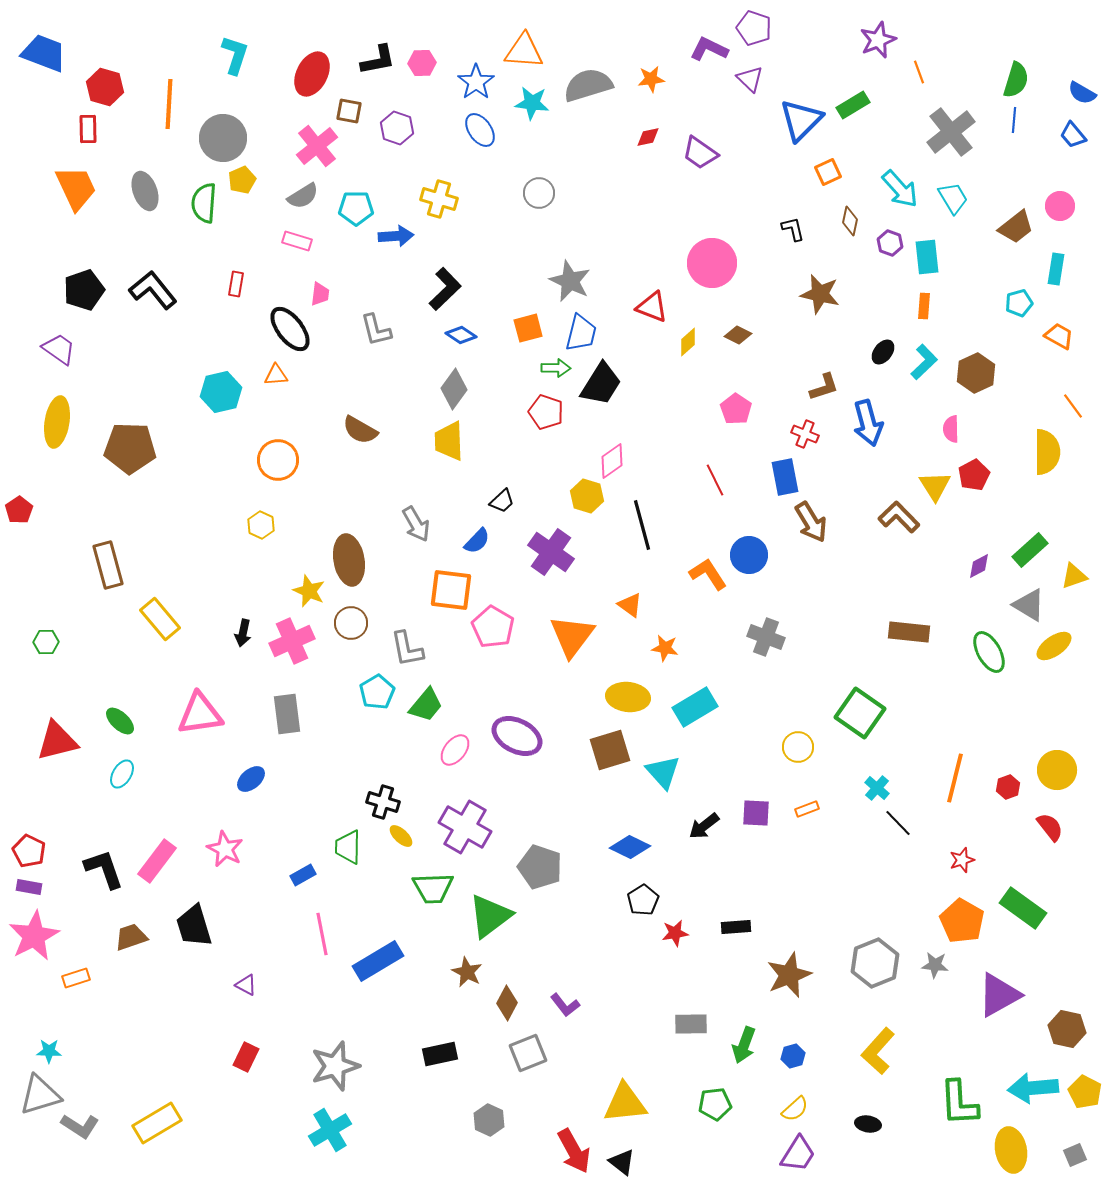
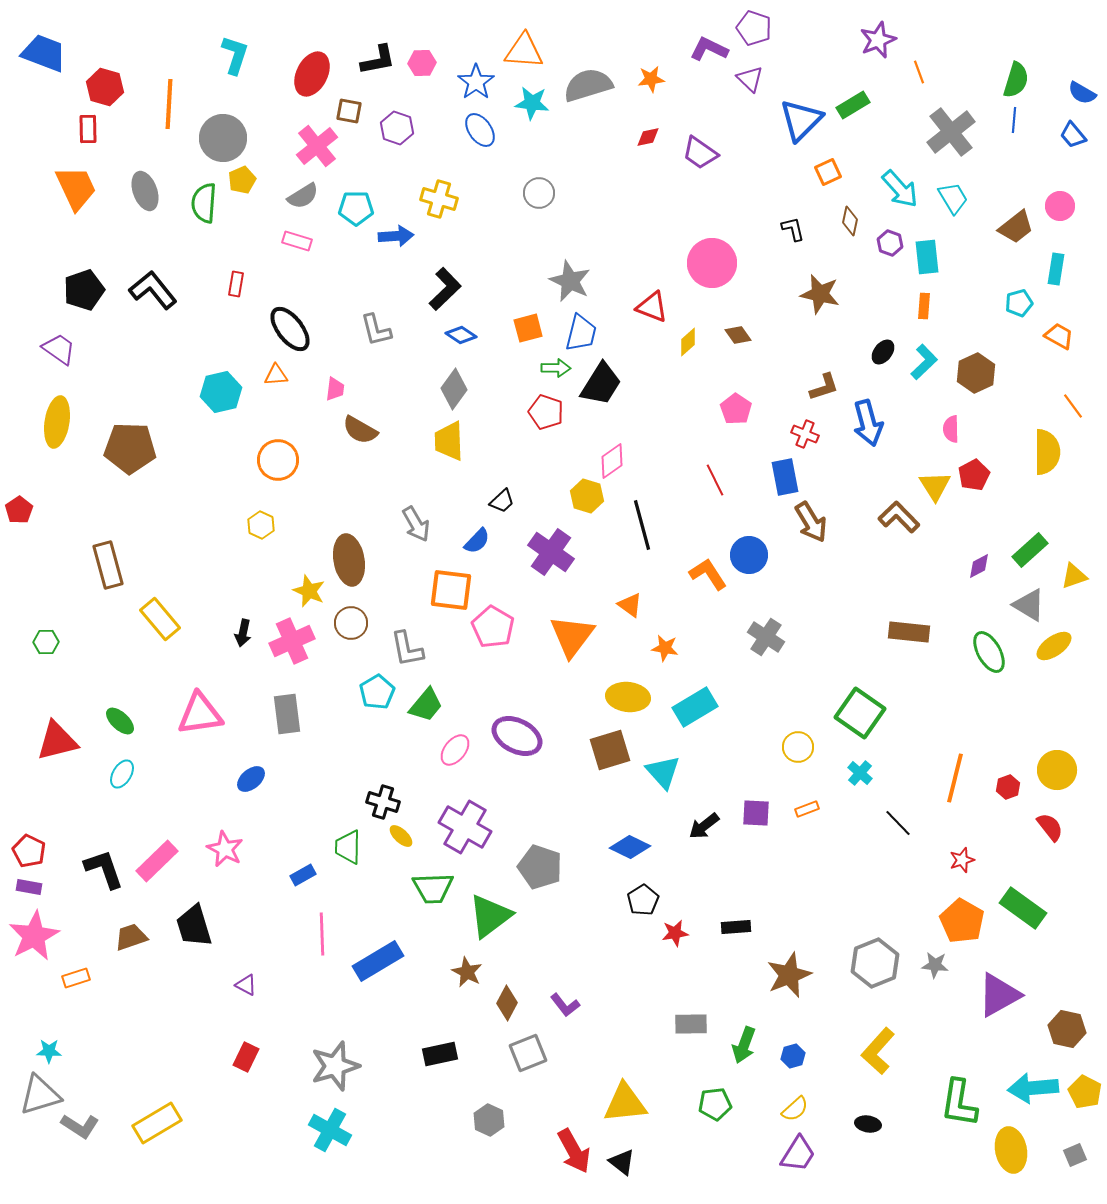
pink trapezoid at (320, 294): moved 15 px right, 95 px down
brown diamond at (738, 335): rotated 28 degrees clockwise
gray cross at (766, 637): rotated 12 degrees clockwise
cyan cross at (877, 788): moved 17 px left, 15 px up
pink rectangle at (157, 861): rotated 9 degrees clockwise
pink line at (322, 934): rotated 9 degrees clockwise
green L-shape at (959, 1103): rotated 12 degrees clockwise
cyan cross at (330, 1130): rotated 30 degrees counterclockwise
